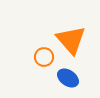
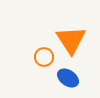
orange triangle: rotated 8 degrees clockwise
